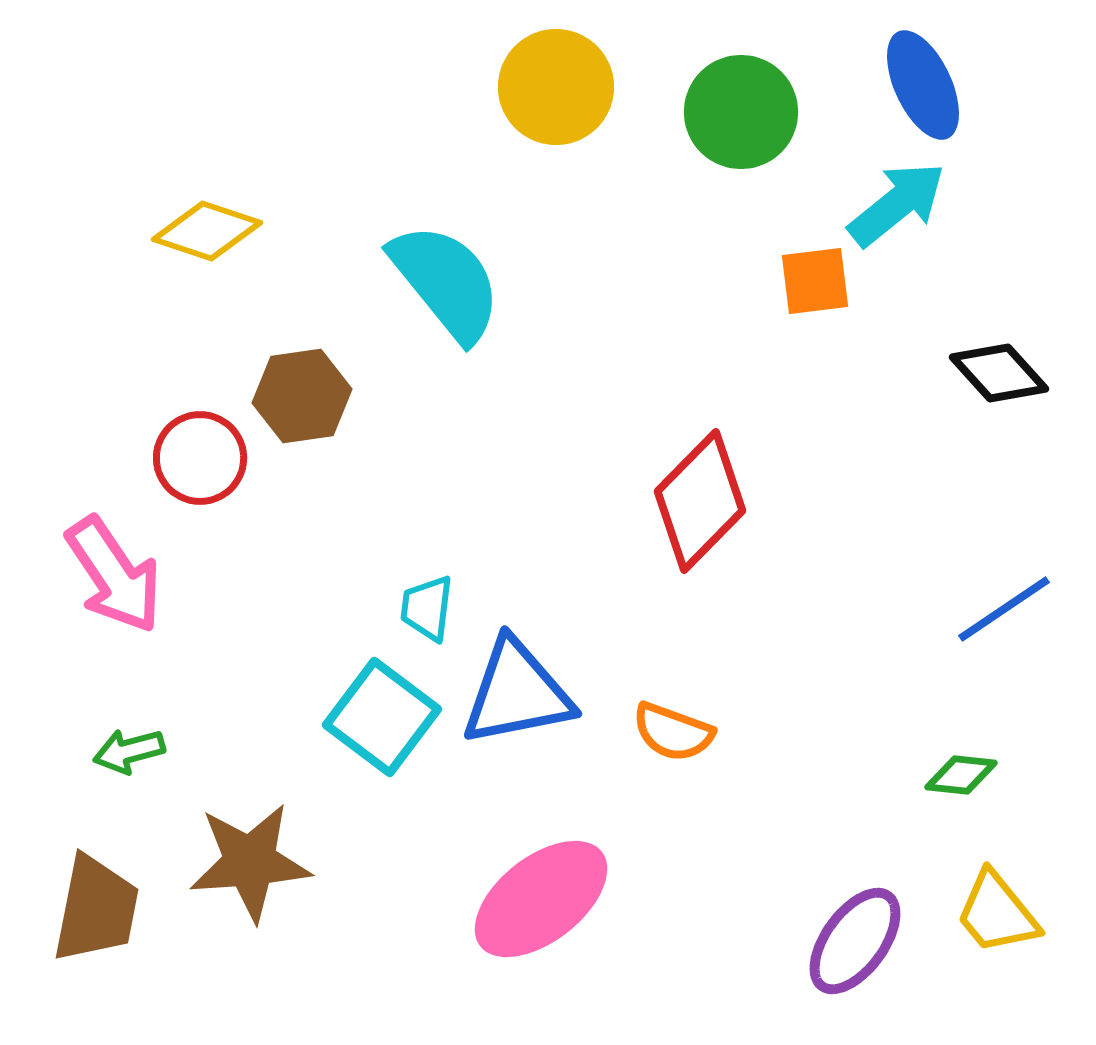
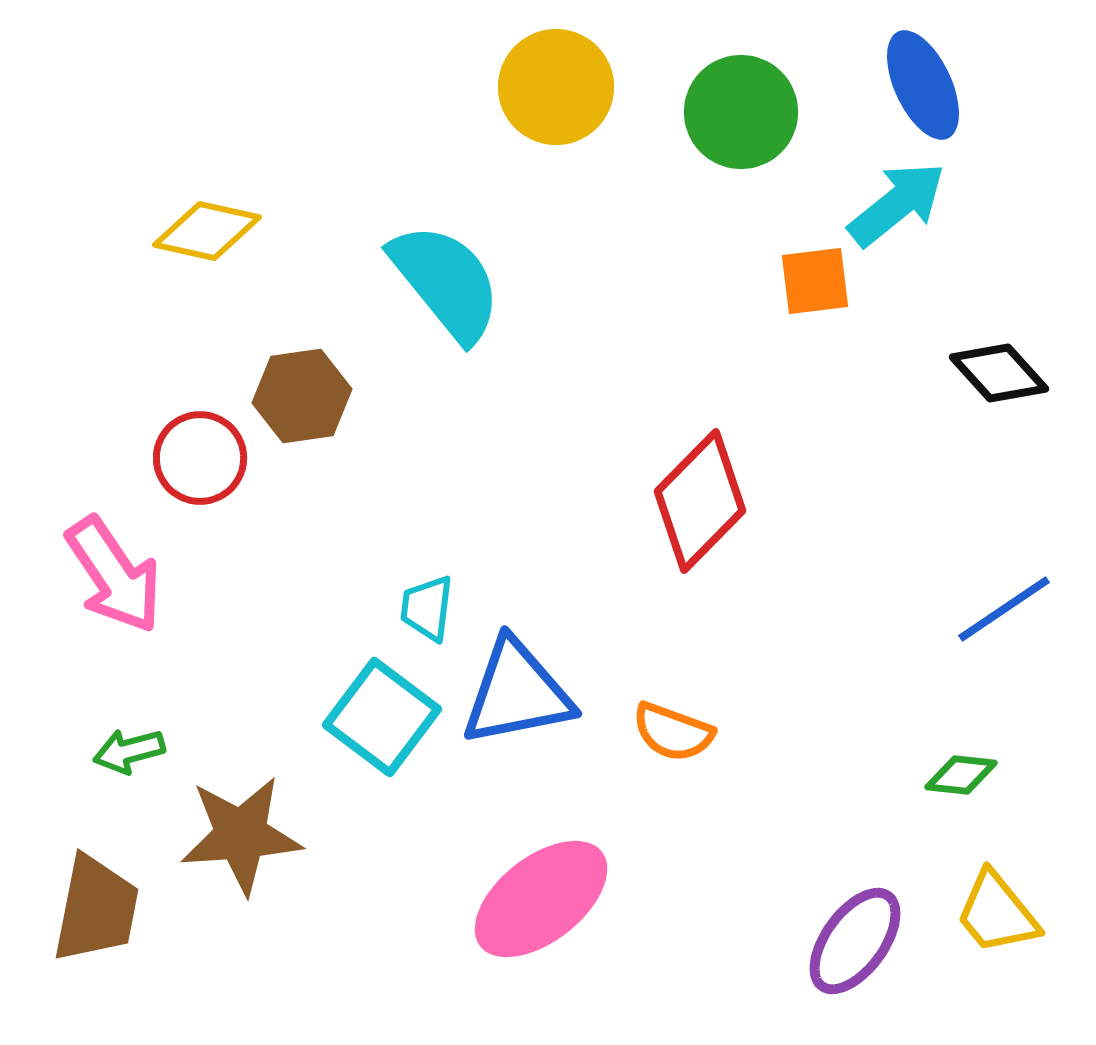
yellow diamond: rotated 6 degrees counterclockwise
brown star: moved 9 px left, 27 px up
